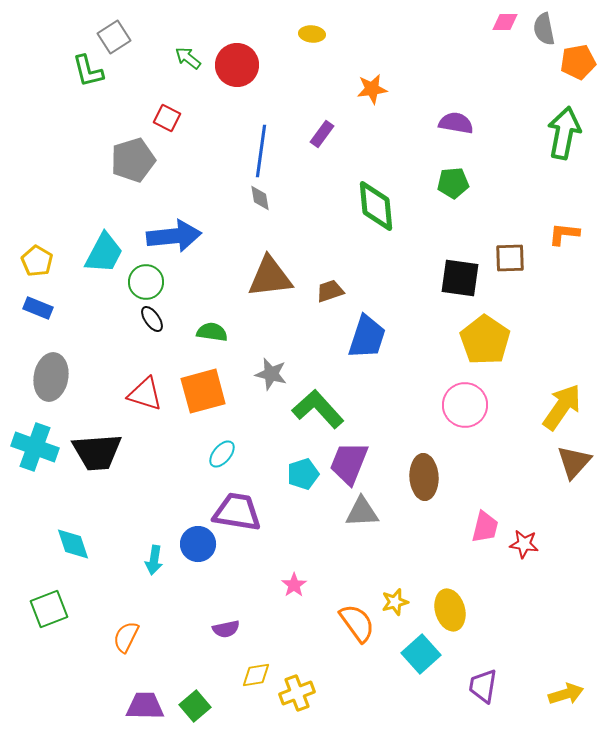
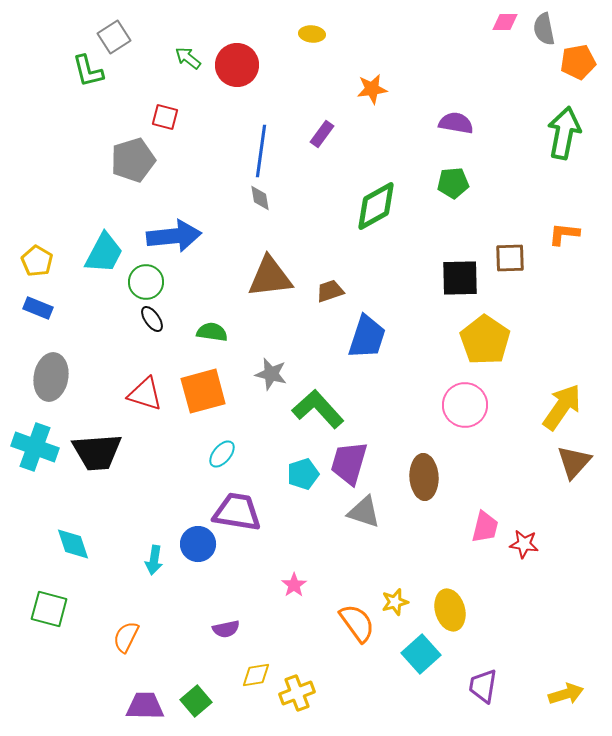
red square at (167, 118): moved 2 px left, 1 px up; rotated 12 degrees counterclockwise
green diamond at (376, 206): rotated 66 degrees clockwise
black square at (460, 278): rotated 9 degrees counterclockwise
purple trapezoid at (349, 463): rotated 6 degrees counterclockwise
gray triangle at (362, 512): moved 2 px right; rotated 21 degrees clockwise
green square at (49, 609): rotated 36 degrees clockwise
green square at (195, 706): moved 1 px right, 5 px up
